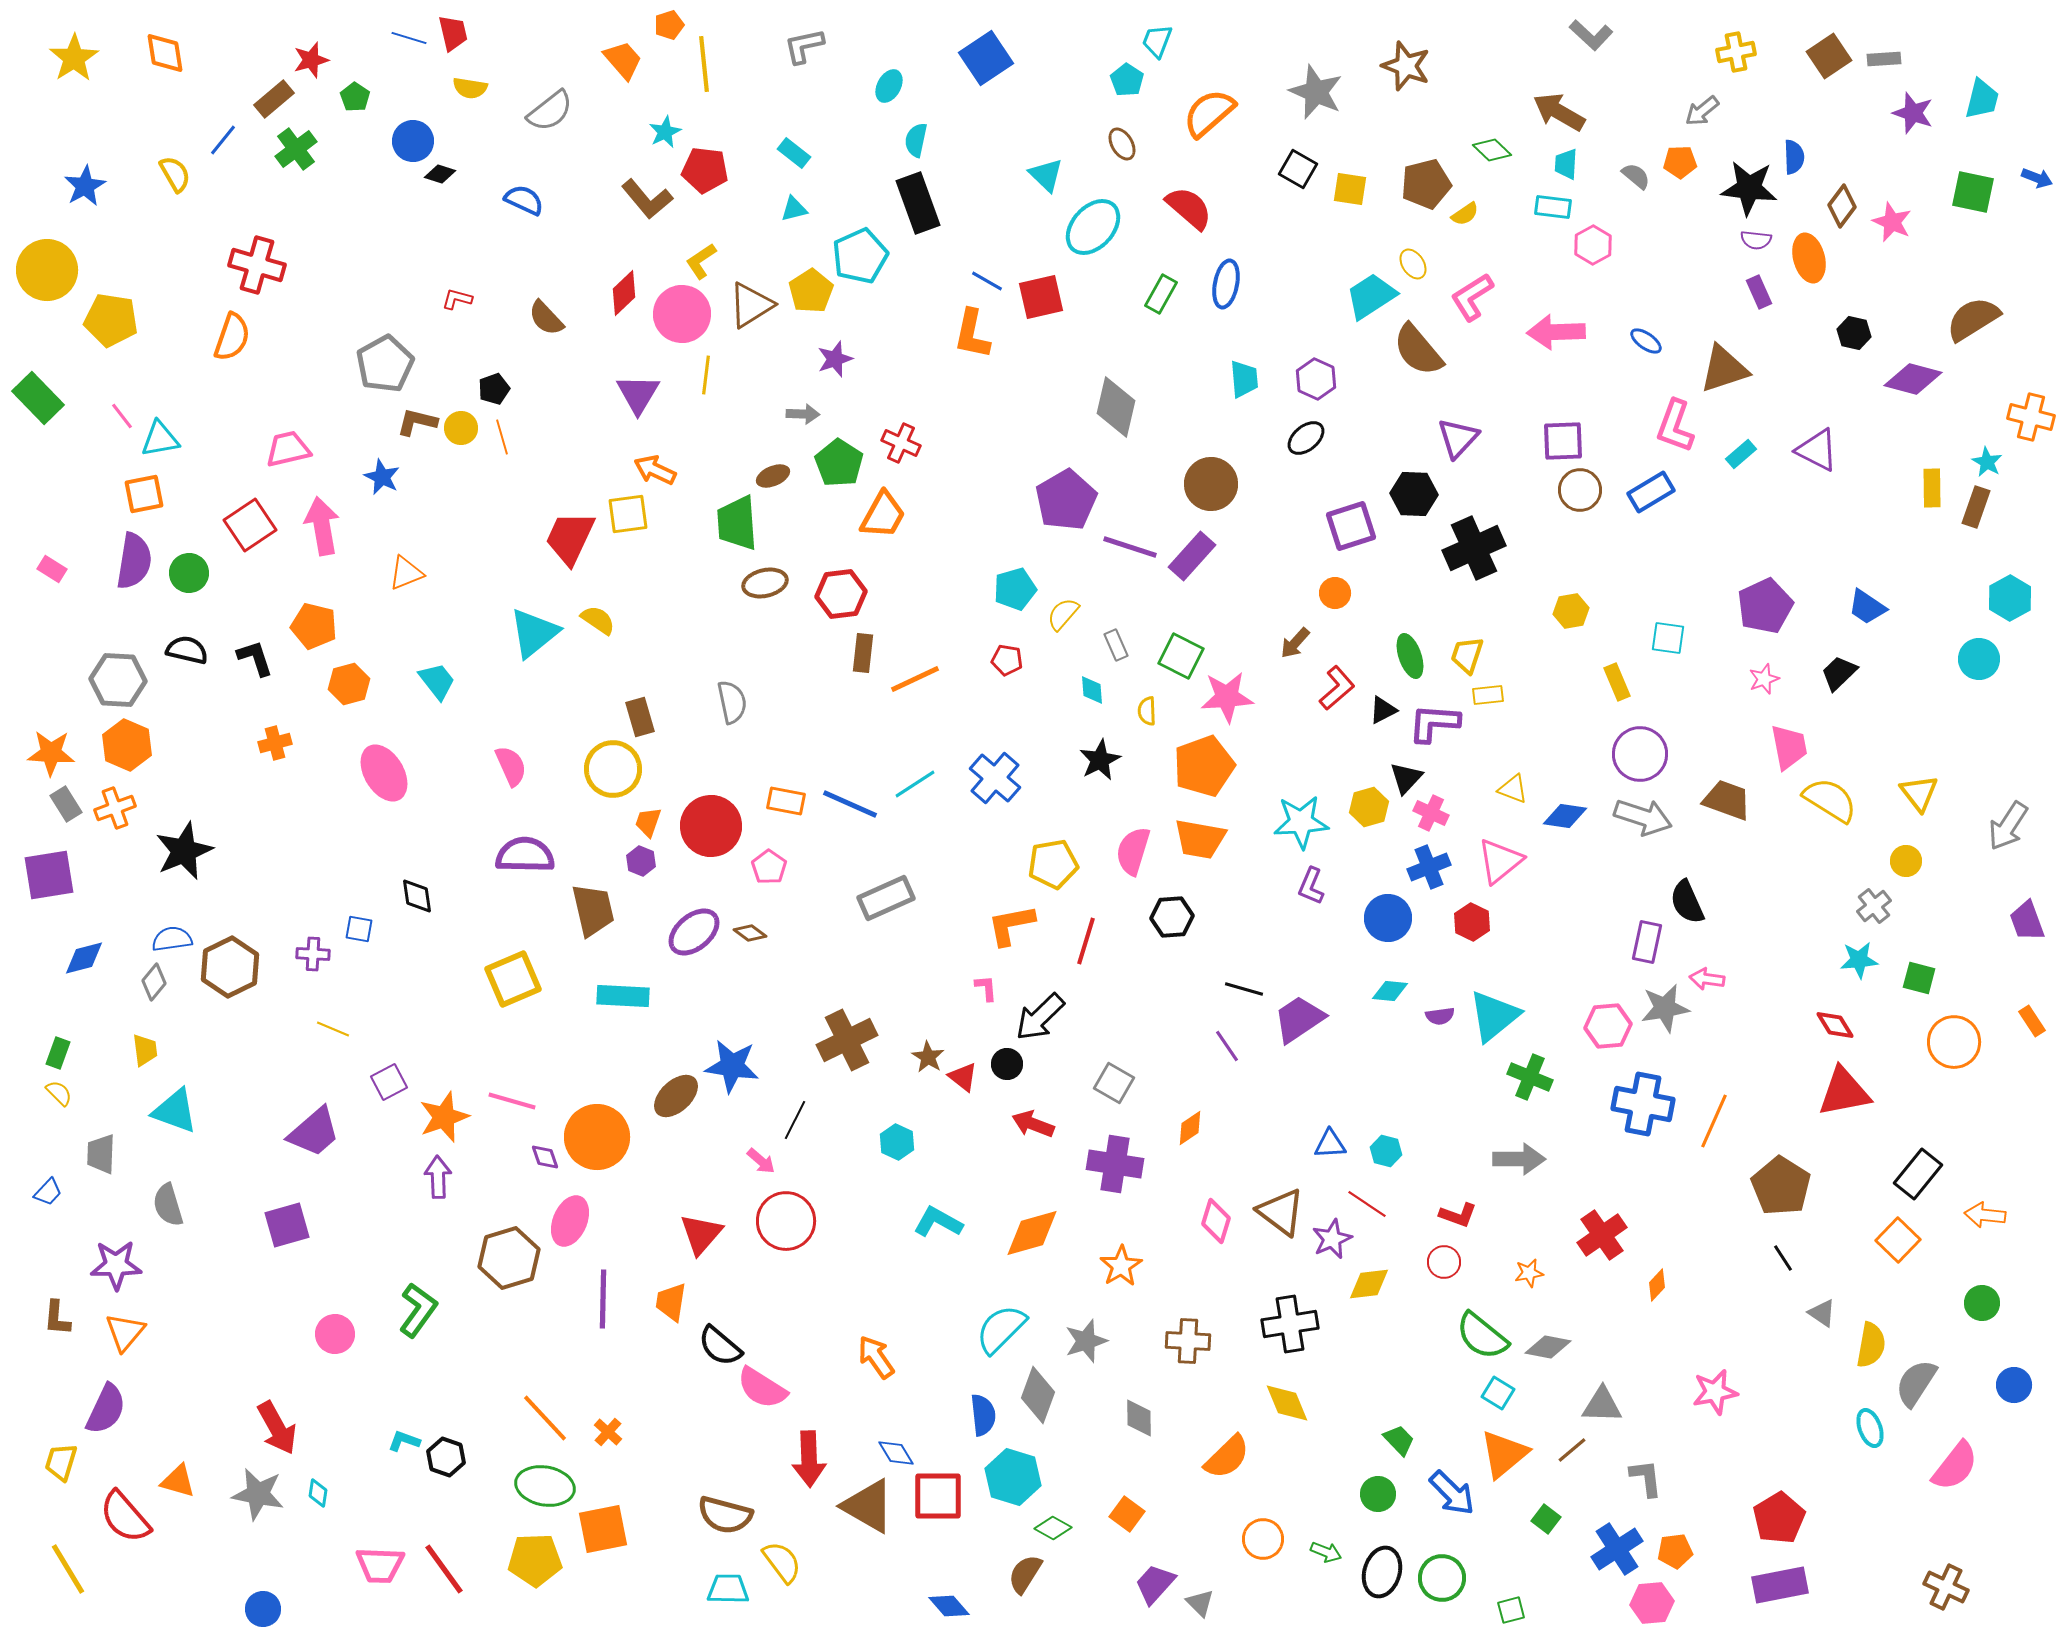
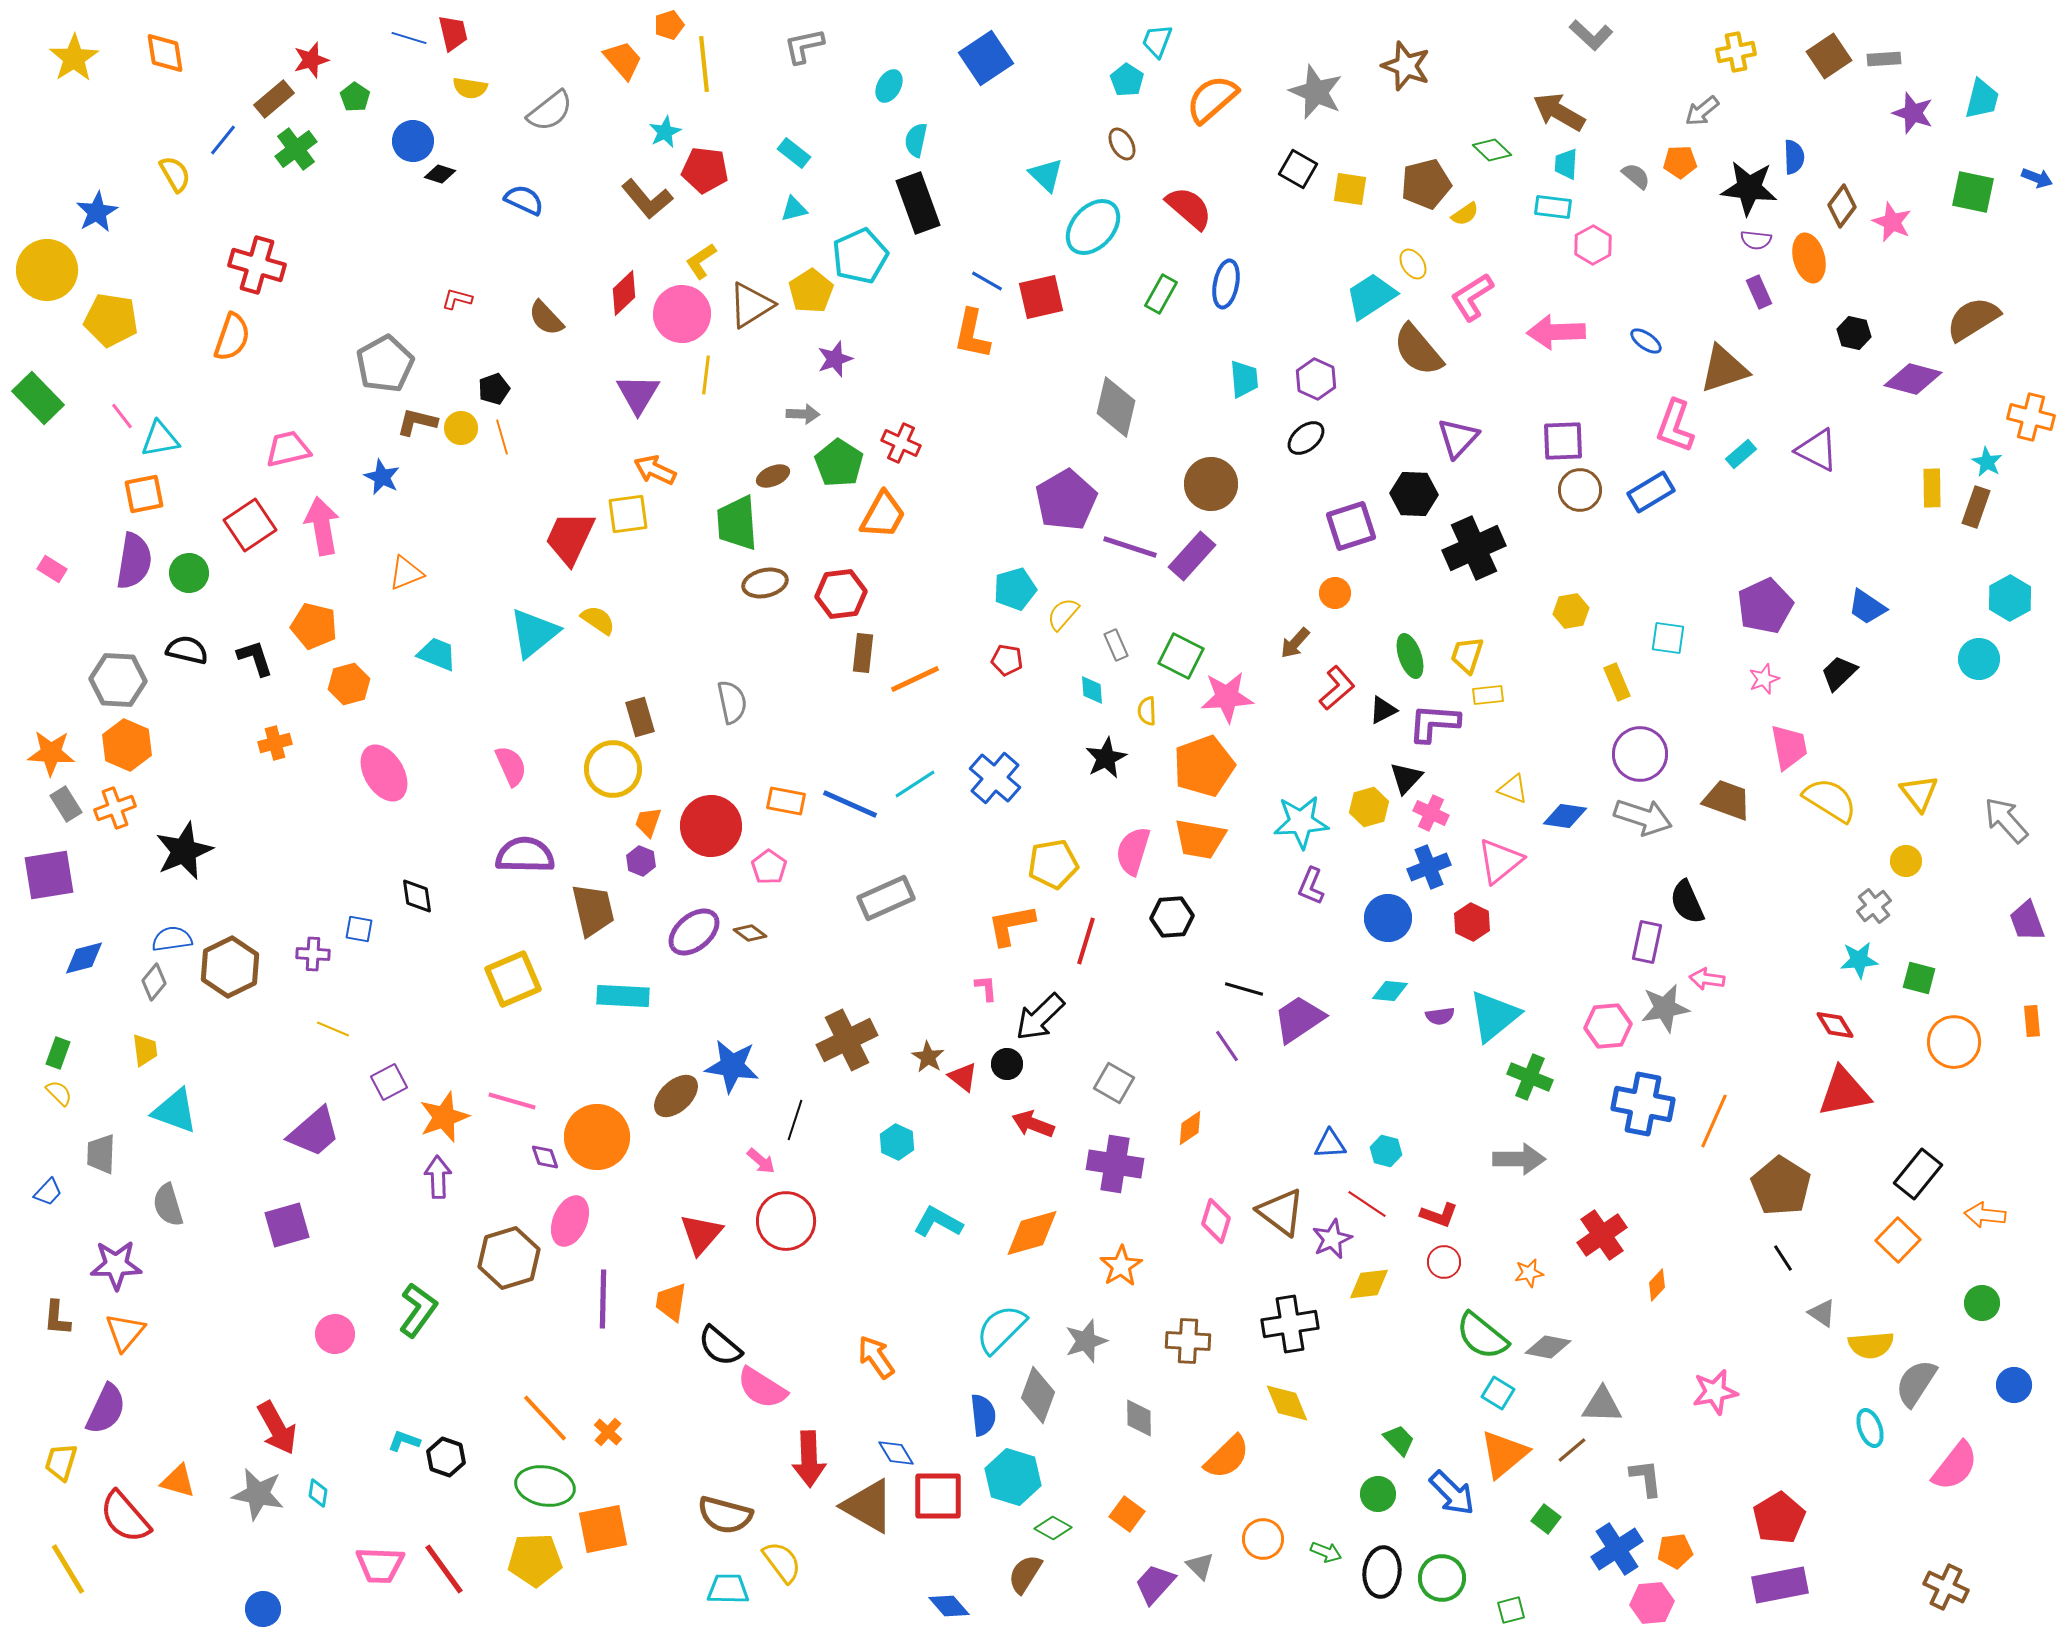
orange semicircle at (1209, 113): moved 3 px right, 14 px up
blue star at (85, 186): moved 12 px right, 26 px down
cyan trapezoid at (437, 681): moved 27 px up; rotated 30 degrees counterclockwise
black star at (1100, 760): moved 6 px right, 2 px up
gray arrow at (2008, 826): moved 2 px left, 6 px up; rotated 105 degrees clockwise
orange rectangle at (2032, 1021): rotated 28 degrees clockwise
black line at (795, 1120): rotated 9 degrees counterclockwise
red L-shape at (1458, 1215): moved 19 px left
yellow semicircle at (1871, 1345): rotated 75 degrees clockwise
black ellipse at (1382, 1572): rotated 9 degrees counterclockwise
gray triangle at (1200, 1603): moved 37 px up
